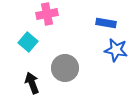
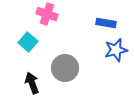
pink cross: rotated 30 degrees clockwise
blue star: rotated 25 degrees counterclockwise
